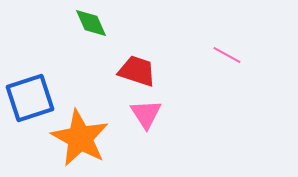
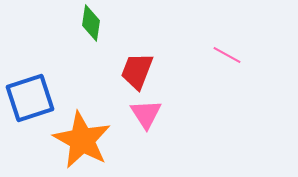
green diamond: rotated 33 degrees clockwise
red trapezoid: rotated 87 degrees counterclockwise
orange star: moved 2 px right, 2 px down
